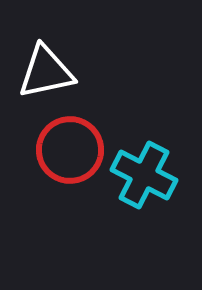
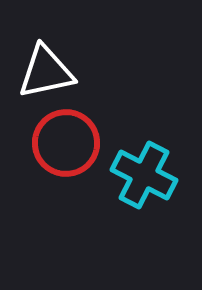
red circle: moved 4 px left, 7 px up
